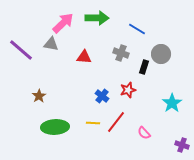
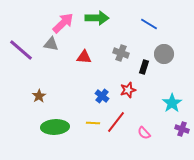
blue line: moved 12 px right, 5 px up
gray circle: moved 3 px right
purple cross: moved 16 px up
